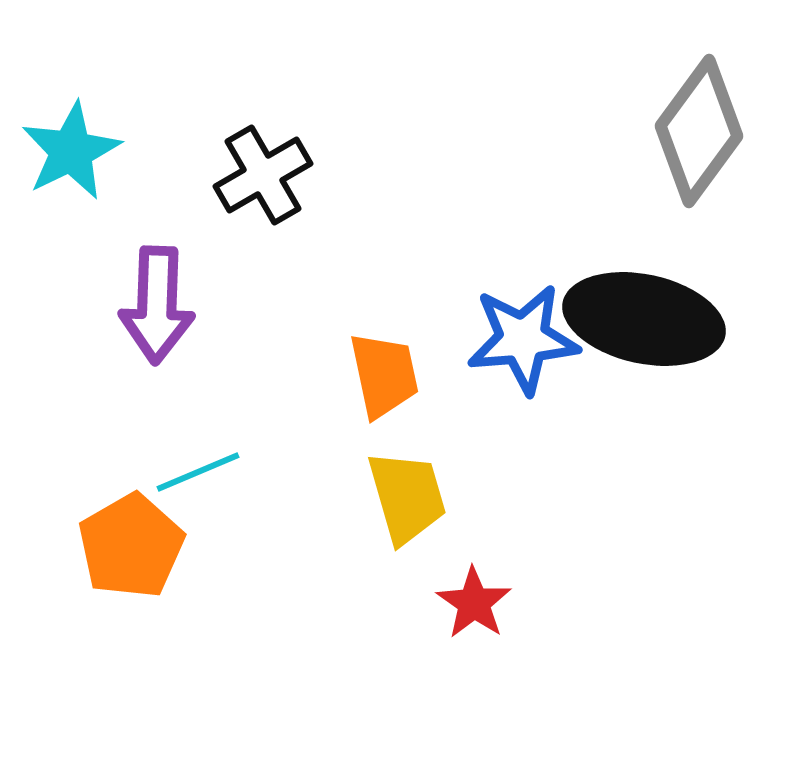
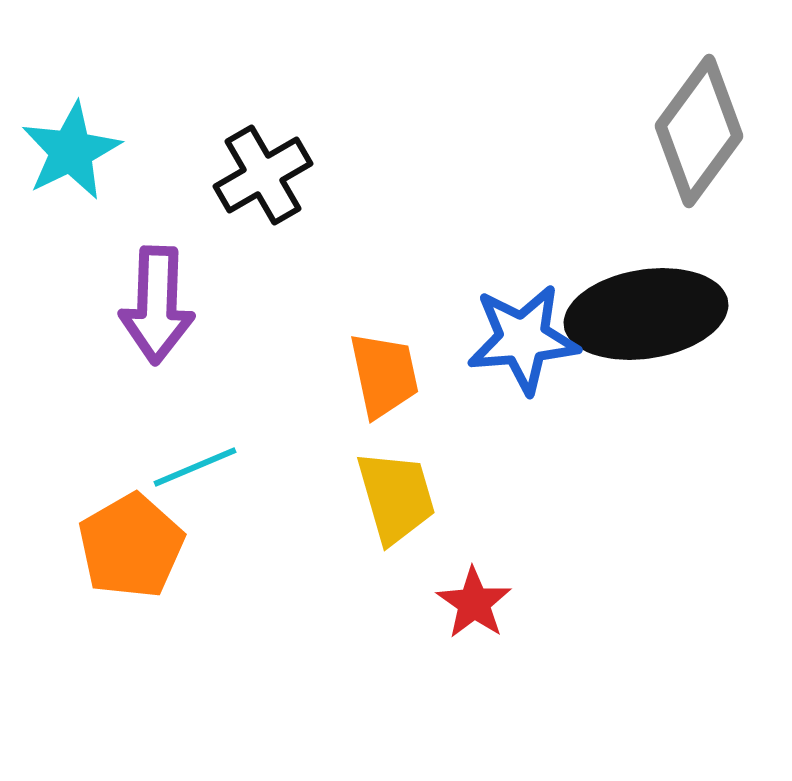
black ellipse: moved 2 px right, 5 px up; rotated 21 degrees counterclockwise
cyan line: moved 3 px left, 5 px up
yellow trapezoid: moved 11 px left
